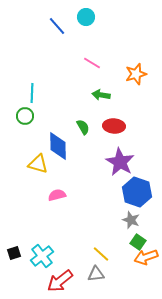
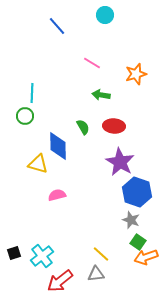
cyan circle: moved 19 px right, 2 px up
